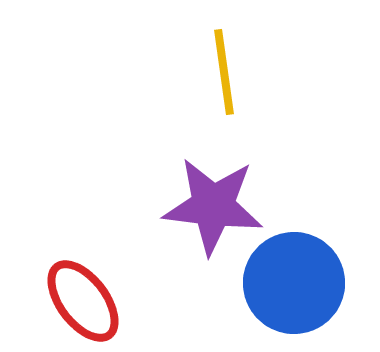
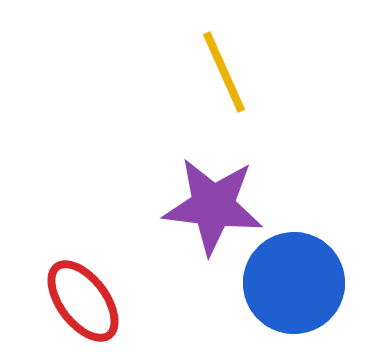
yellow line: rotated 16 degrees counterclockwise
